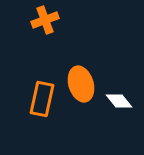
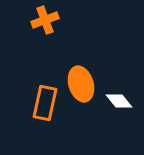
orange rectangle: moved 3 px right, 4 px down
